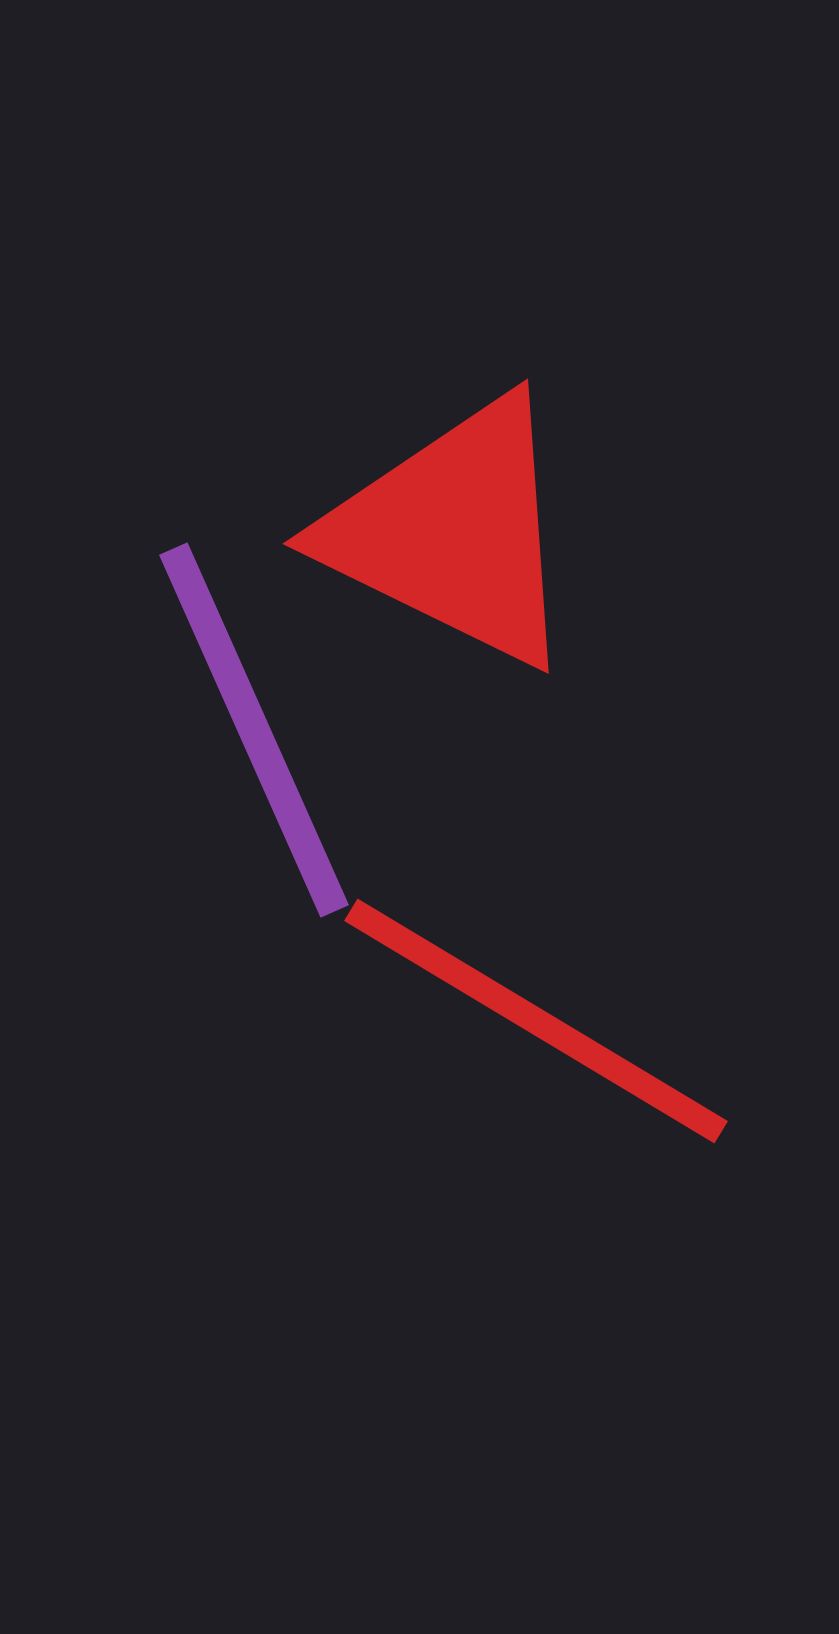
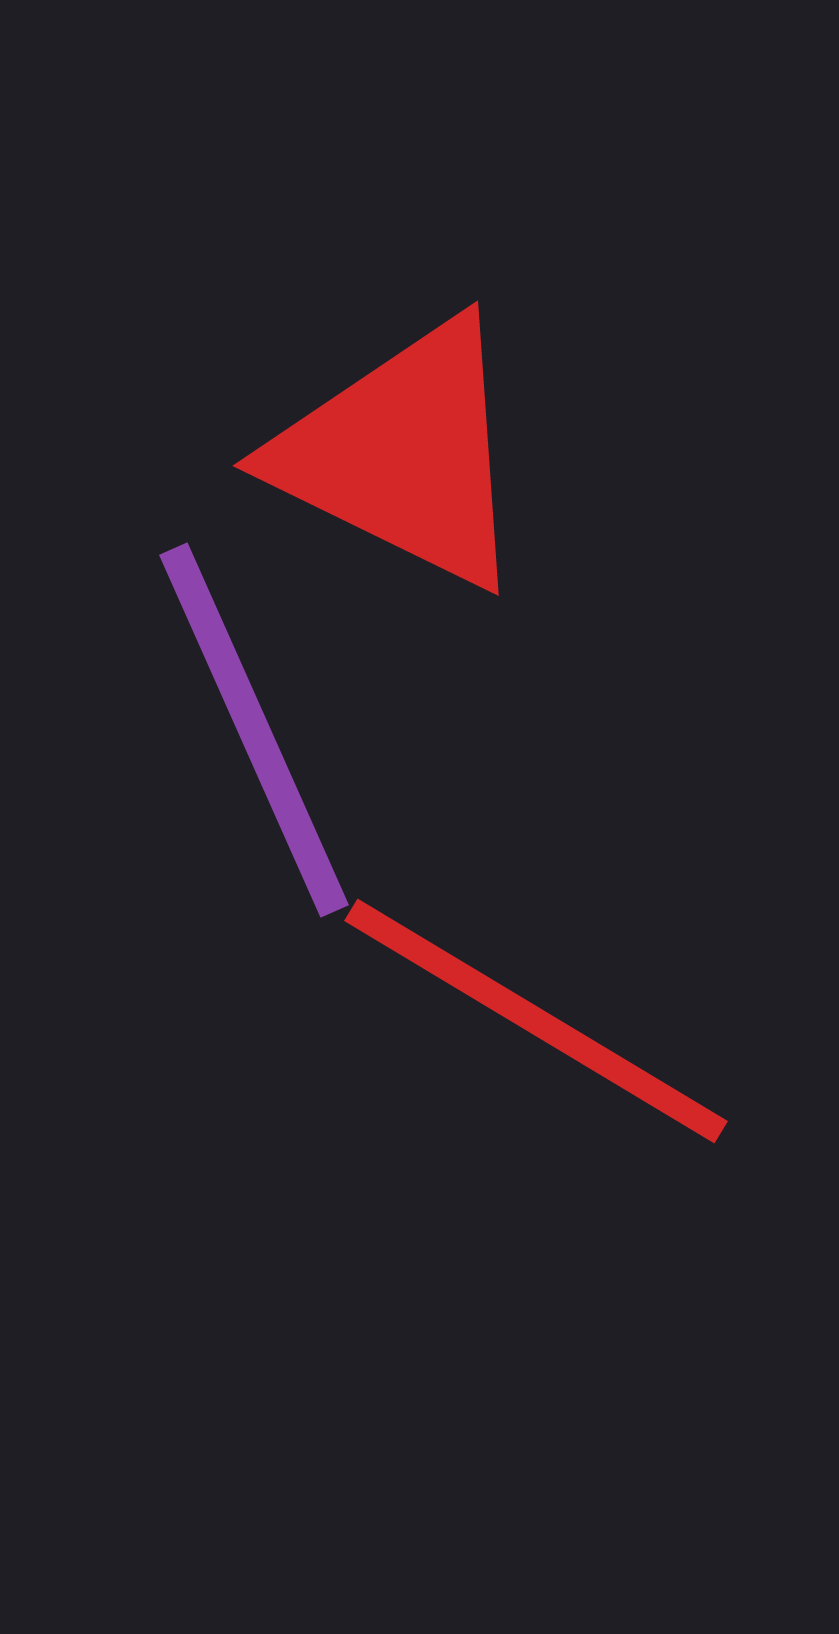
red triangle: moved 50 px left, 78 px up
